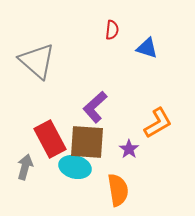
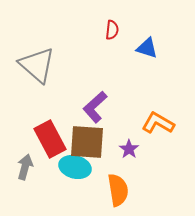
gray triangle: moved 4 px down
orange L-shape: rotated 120 degrees counterclockwise
